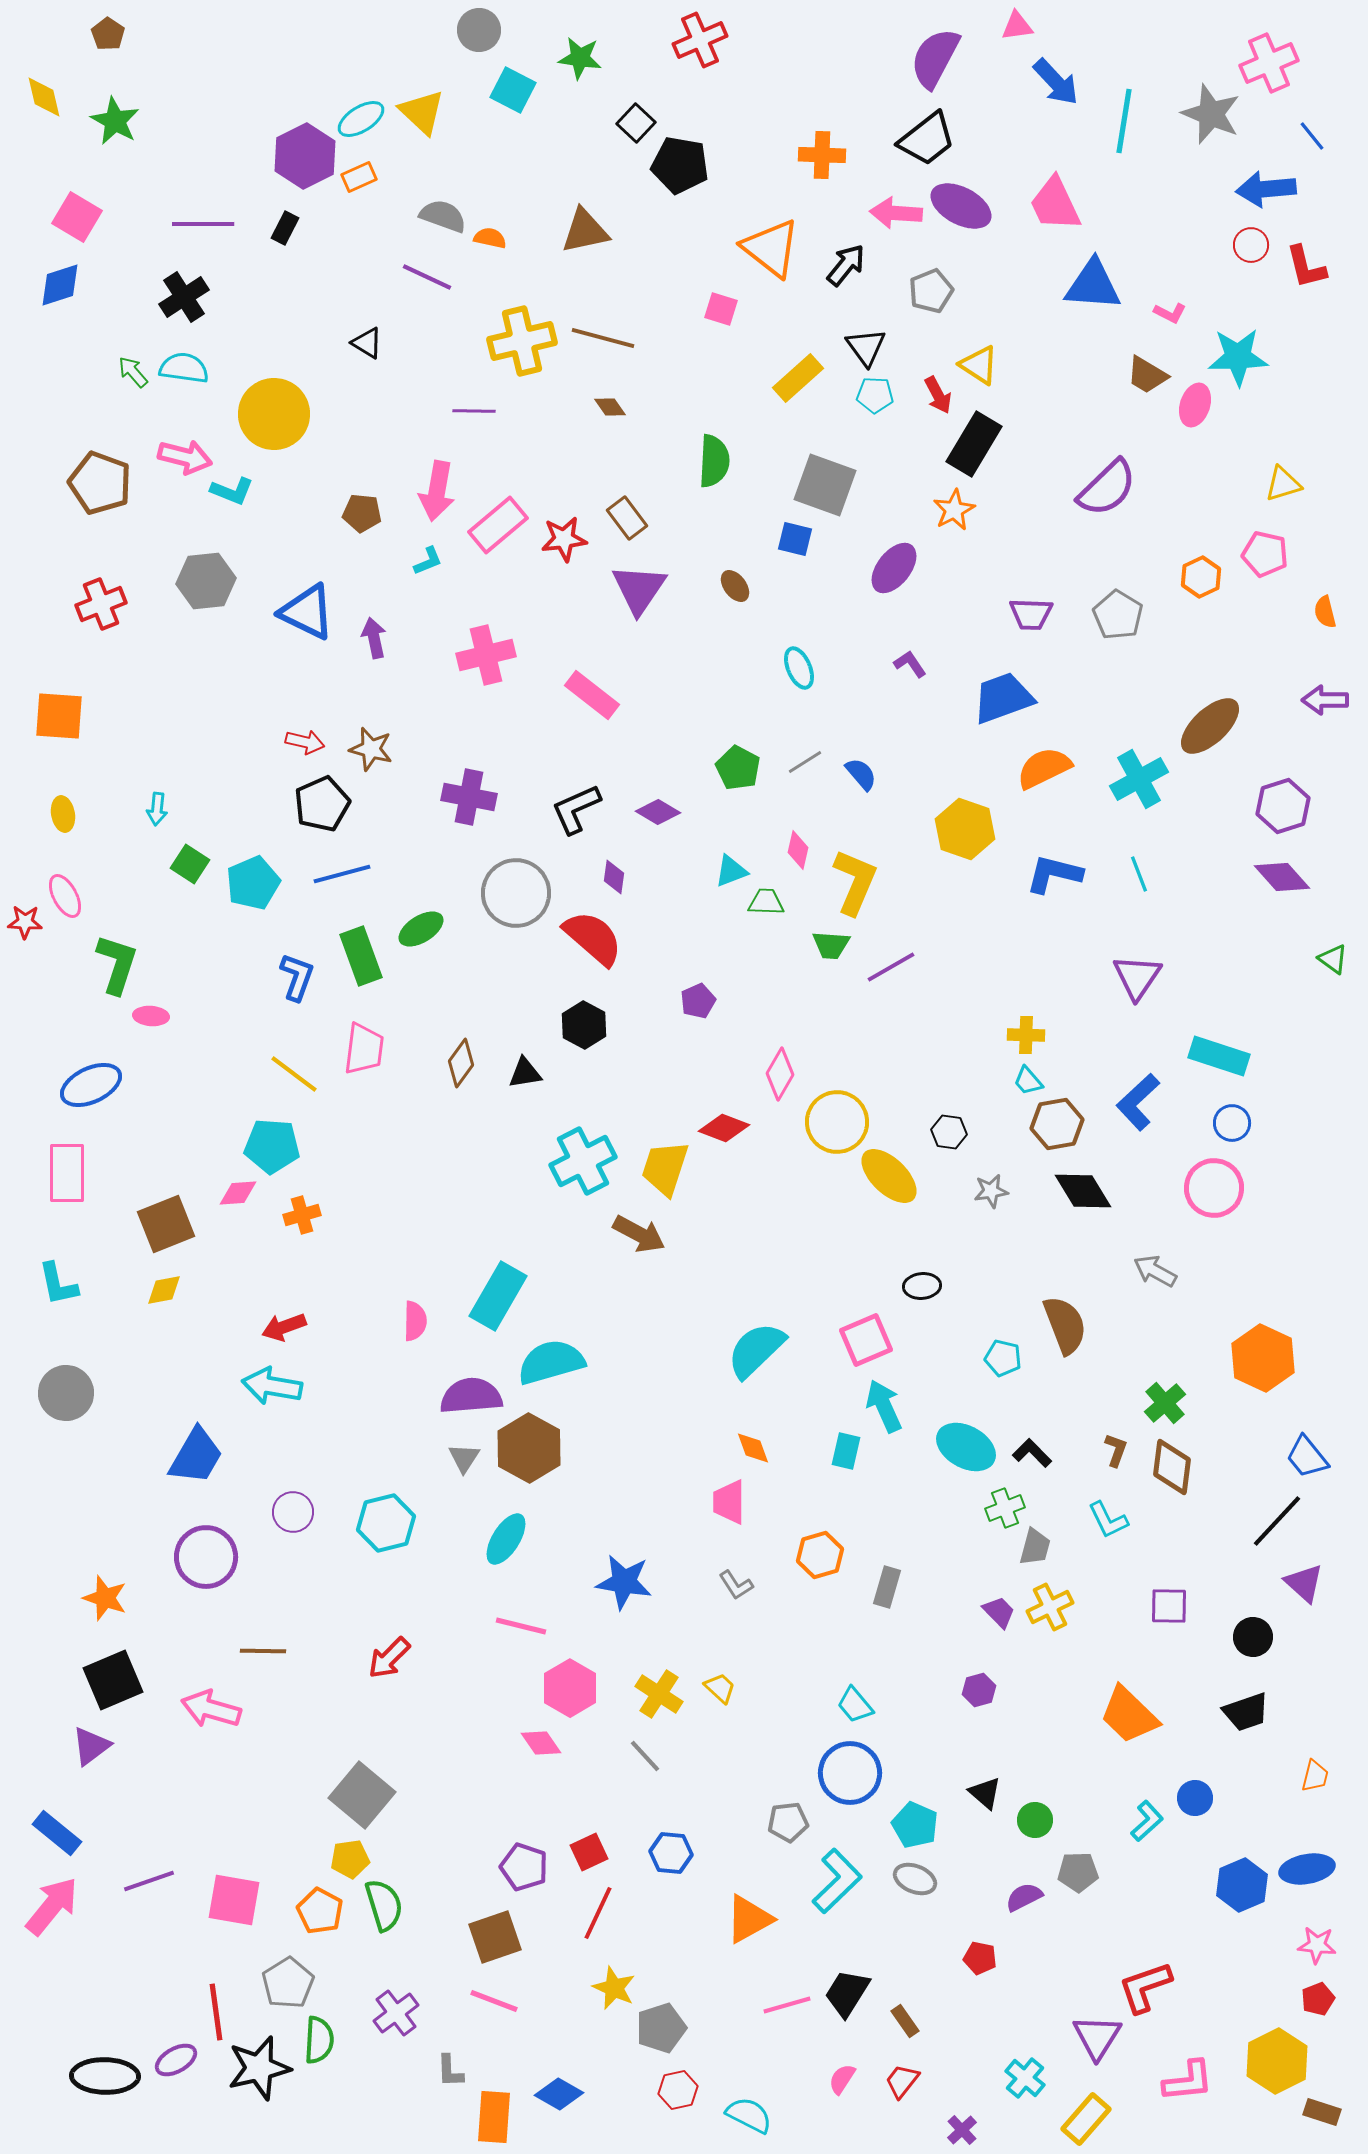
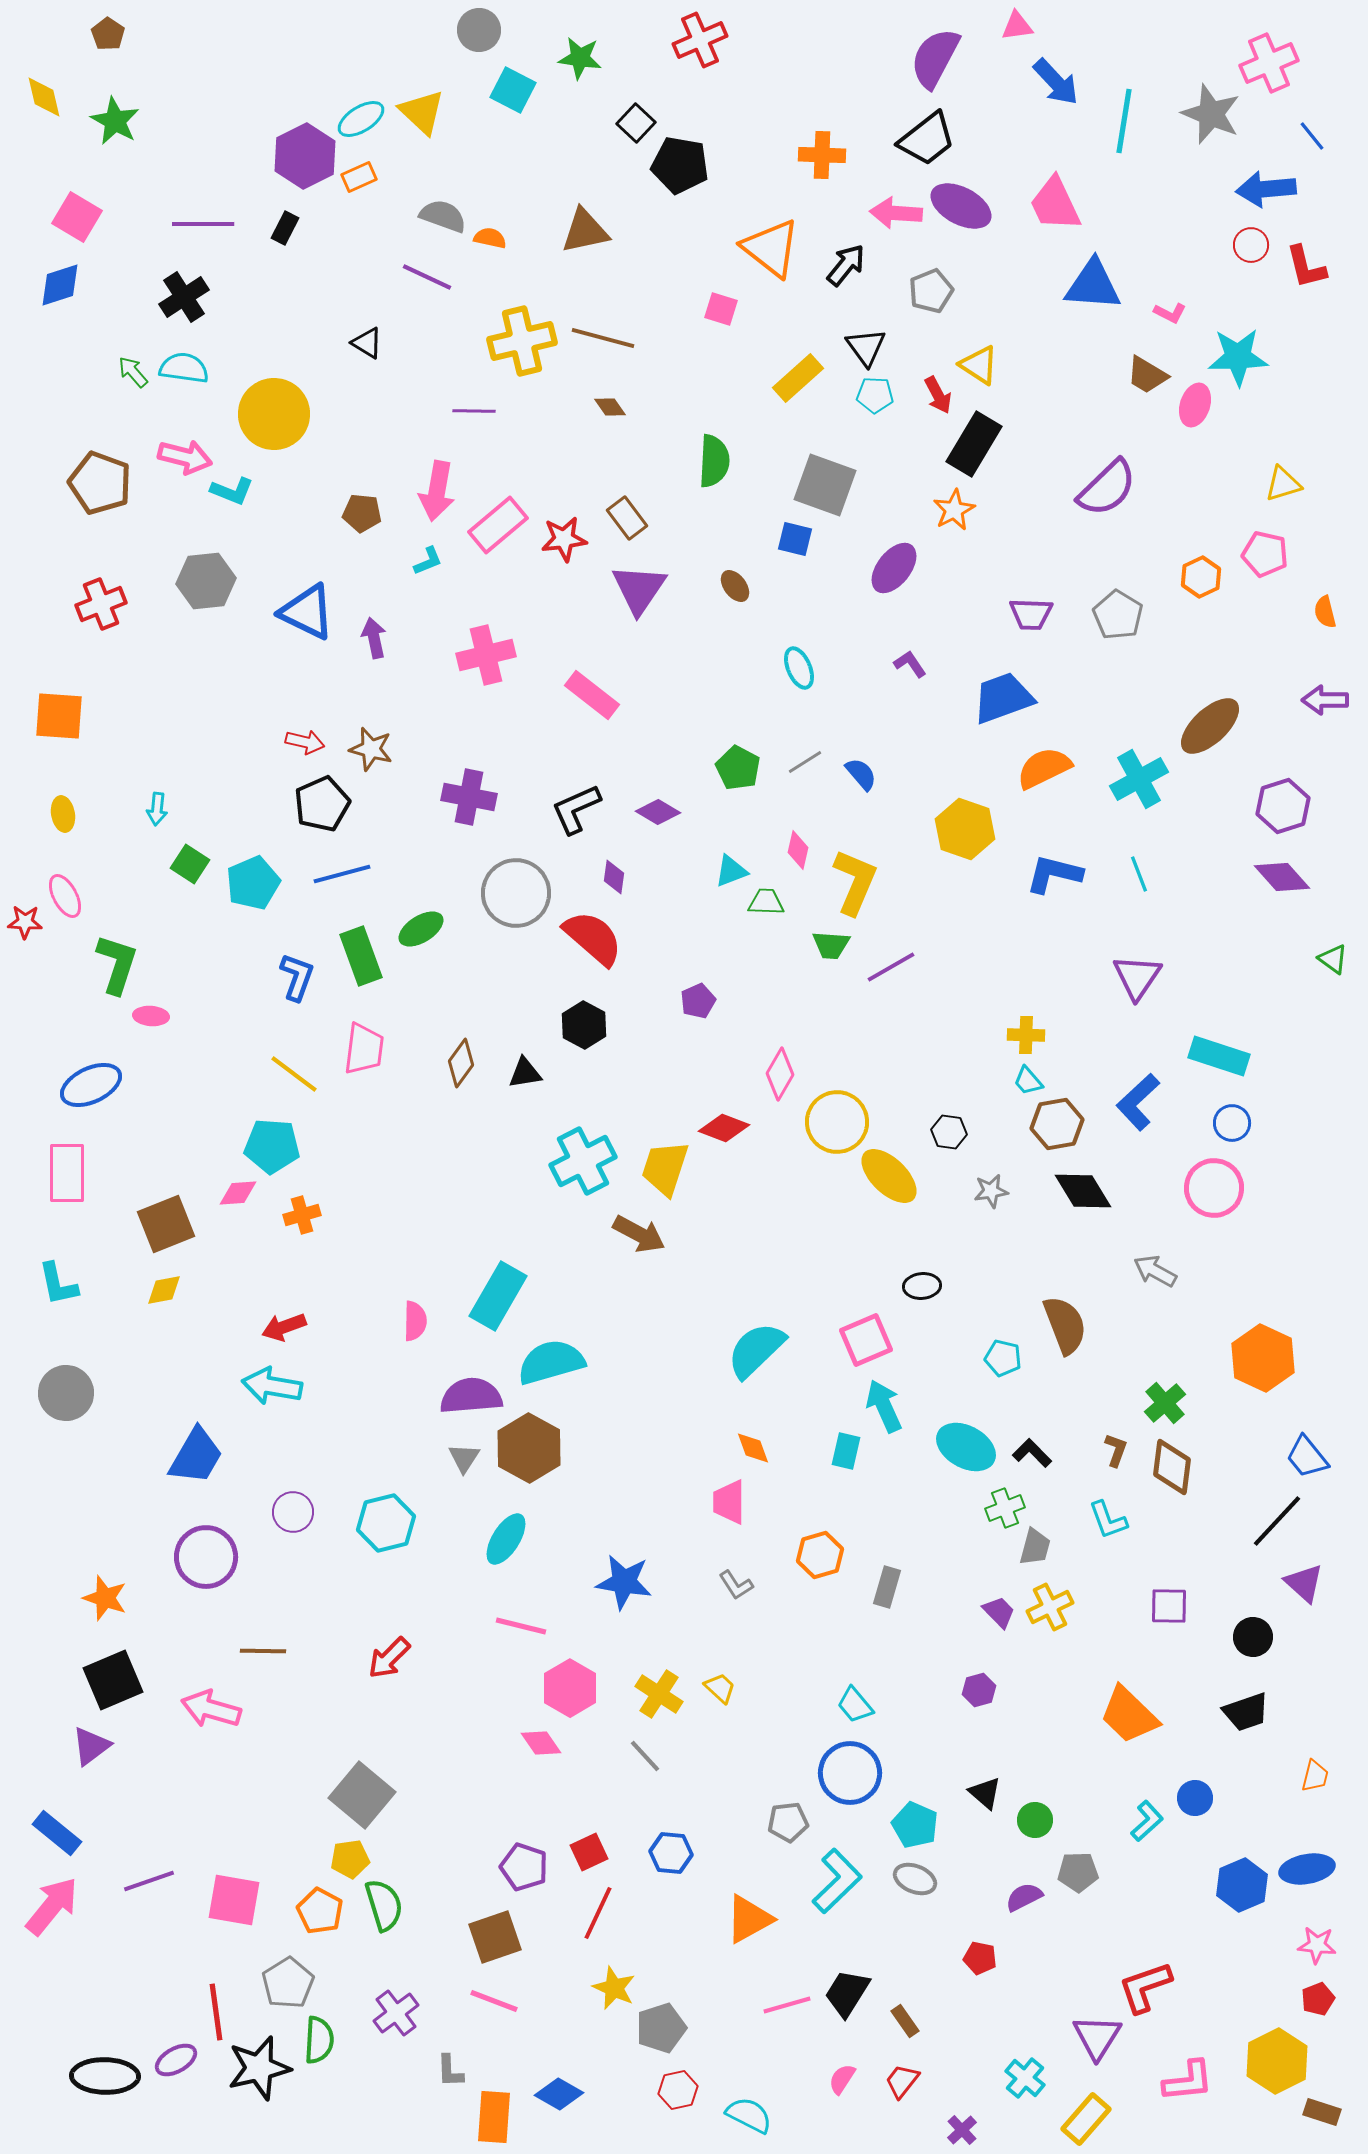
cyan L-shape at (1108, 1520): rotated 6 degrees clockwise
